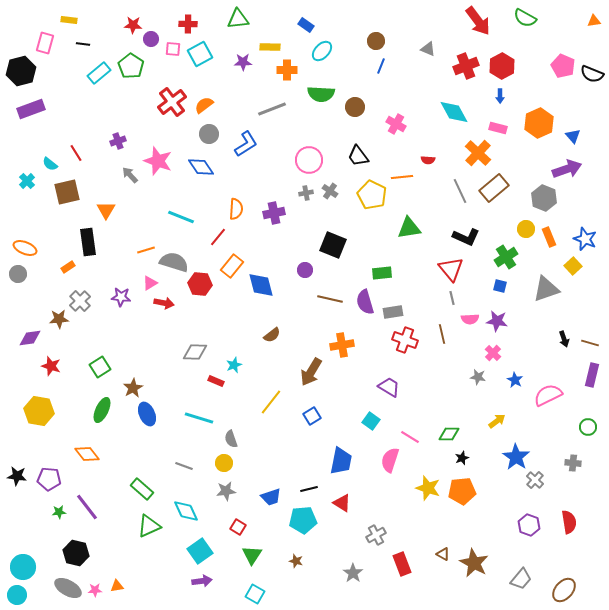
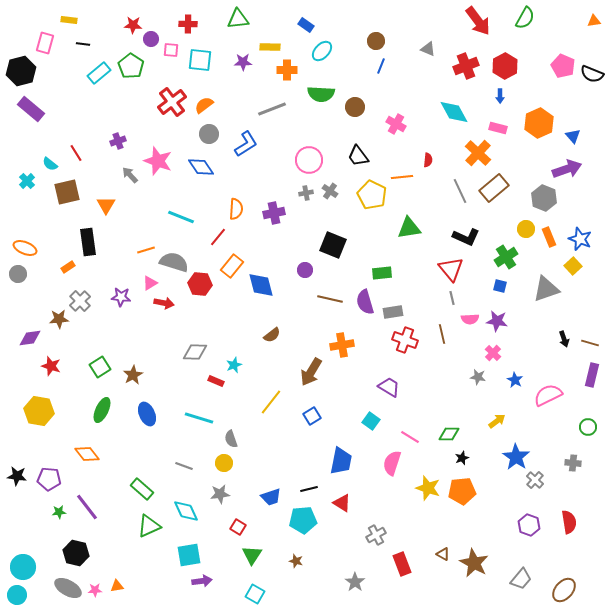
green semicircle at (525, 18): rotated 90 degrees counterclockwise
pink square at (173, 49): moved 2 px left, 1 px down
cyan square at (200, 54): moved 6 px down; rotated 35 degrees clockwise
red hexagon at (502, 66): moved 3 px right
purple rectangle at (31, 109): rotated 60 degrees clockwise
red semicircle at (428, 160): rotated 88 degrees counterclockwise
orange triangle at (106, 210): moved 5 px up
blue star at (585, 239): moved 5 px left
brown star at (133, 388): moved 13 px up
pink semicircle at (390, 460): moved 2 px right, 3 px down
gray star at (226, 491): moved 6 px left, 3 px down
cyan square at (200, 551): moved 11 px left, 4 px down; rotated 25 degrees clockwise
gray star at (353, 573): moved 2 px right, 9 px down
